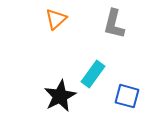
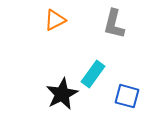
orange triangle: moved 1 px left, 1 px down; rotated 15 degrees clockwise
black star: moved 2 px right, 2 px up
